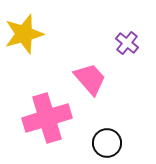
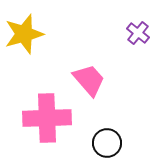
purple cross: moved 11 px right, 10 px up
pink trapezoid: moved 1 px left, 1 px down
pink cross: rotated 15 degrees clockwise
